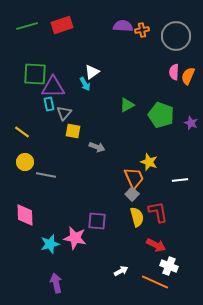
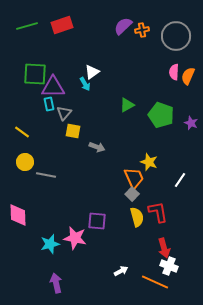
purple semicircle: rotated 48 degrees counterclockwise
white line: rotated 49 degrees counterclockwise
pink diamond: moved 7 px left
red arrow: moved 8 px right, 3 px down; rotated 48 degrees clockwise
